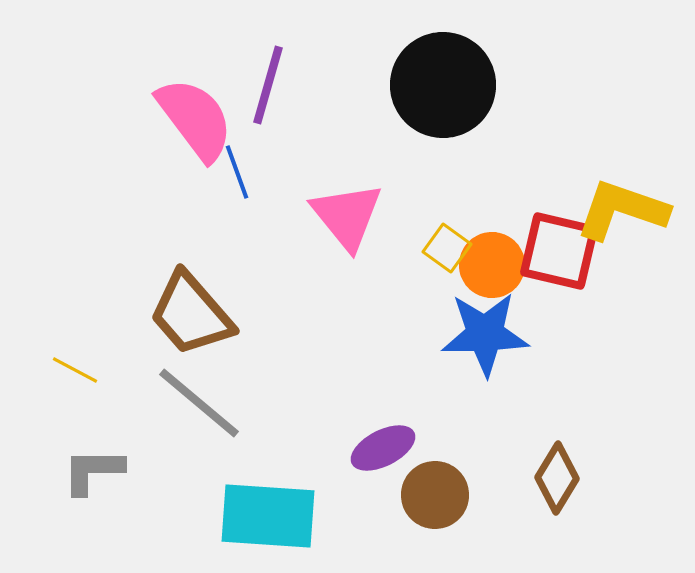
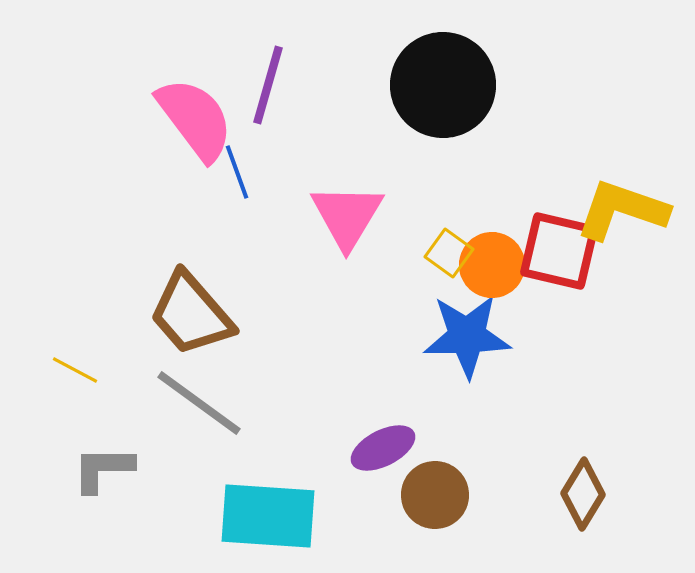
pink triangle: rotated 10 degrees clockwise
yellow square: moved 2 px right, 5 px down
blue star: moved 18 px left, 2 px down
gray line: rotated 4 degrees counterclockwise
gray L-shape: moved 10 px right, 2 px up
brown diamond: moved 26 px right, 16 px down
